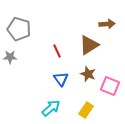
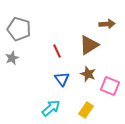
gray star: moved 2 px right, 1 px down; rotated 24 degrees counterclockwise
blue triangle: moved 1 px right
